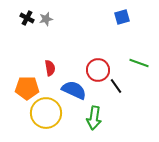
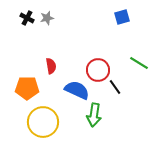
gray star: moved 1 px right, 1 px up
green line: rotated 12 degrees clockwise
red semicircle: moved 1 px right, 2 px up
black line: moved 1 px left, 1 px down
blue semicircle: moved 3 px right
yellow circle: moved 3 px left, 9 px down
green arrow: moved 3 px up
